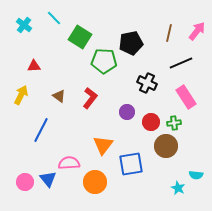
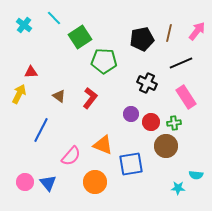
green square: rotated 25 degrees clockwise
black pentagon: moved 11 px right, 4 px up
red triangle: moved 3 px left, 6 px down
yellow arrow: moved 2 px left, 1 px up
purple circle: moved 4 px right, 2 px down
orange triangle: rotated 45 degrees counterclockwise
pink semicircle: moved 2 px right, 7 px up; rotated 135 degrees clockwise
blue triangle: moved 4 px down
cyan star: rotated 24 degrees counterclockwise
